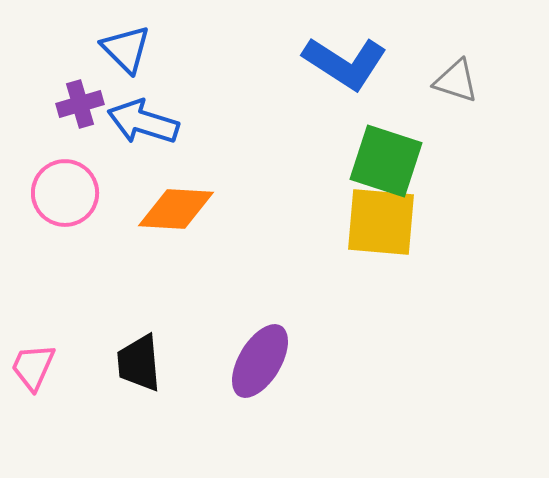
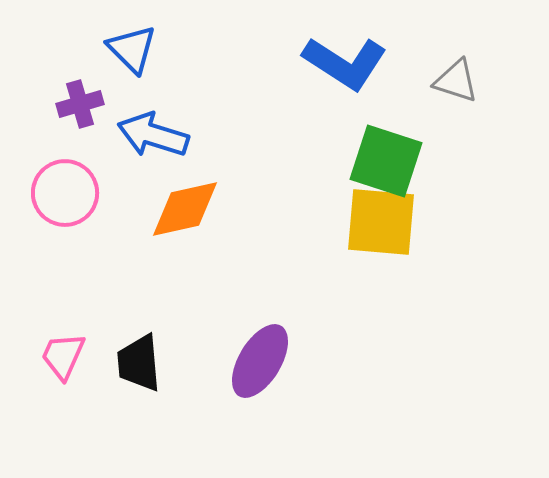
blue triangle: moved 6 px right
blue arrow: moved 10 px right, 13 px down
orange diamond: moved 9 px right; rotated 16 degrees counterclockwise
pink trapezoid: moved 30 px right, 11 px up
